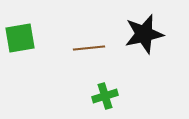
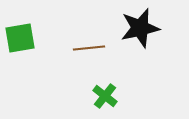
black star: moved 4 px left, 6 px up
green cross: rotated 35 degrees counterclockwise
